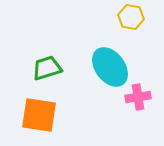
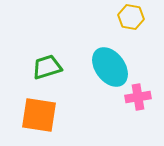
green trapezoid: moved 1 px up
